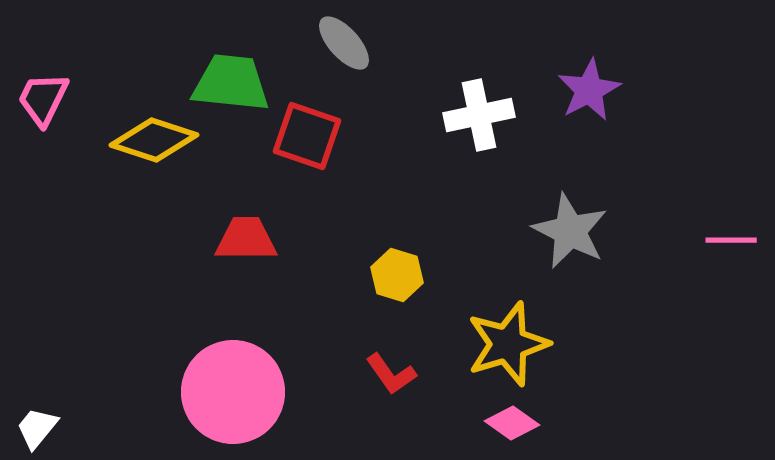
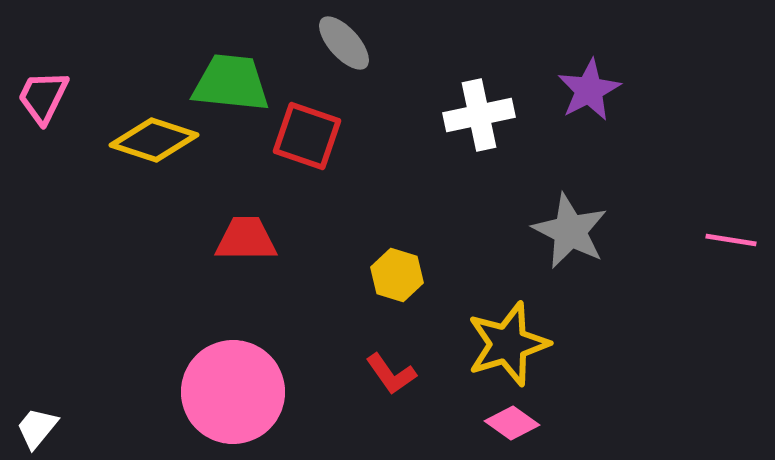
pink trapezoid: moved 2 px up
pink line: rotated 9 degrees clockwise
